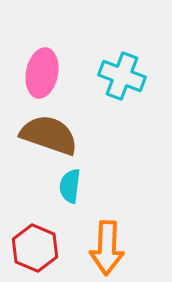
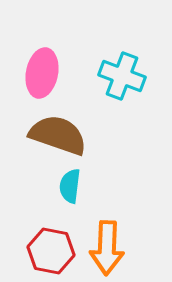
brown semicircle: moved 9 px right
red hexagon: moved 16 px right, 3 px down; rotated 12 degrees counterclockwise
